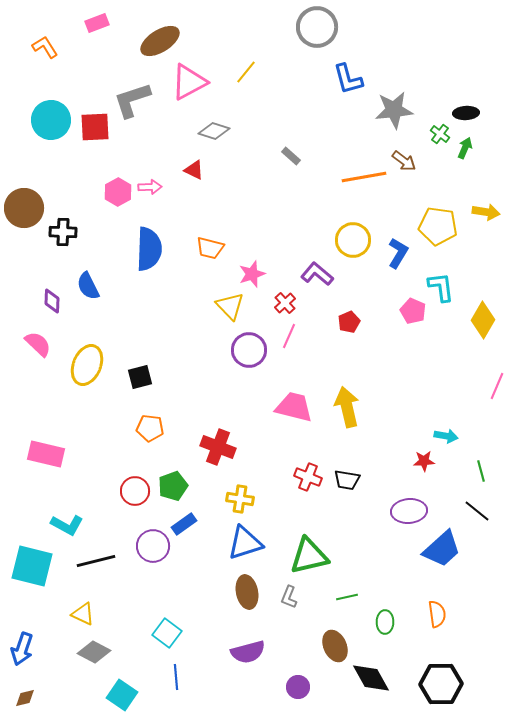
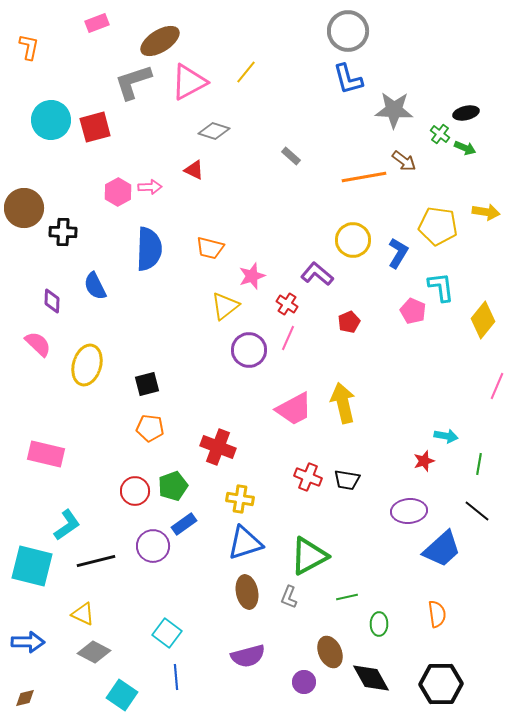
gray circle at (317, 27): moved 31 px right, 4 px down
orange L-shape at (45, 47): moved 16 px left; rotated 44 degrees clockwise
gray L-shape at (132, 100): moved 1 px right, 18 px up
gray star at (394, 110): rotated 9 degrees clockwise
black ellipse at (466, 113): rotated 10 degrees counterclockwise
red square at (95, 127): rotated 12 degrees counterclockwise
green arrow at (465, 148): rotated 90 degrees clockwise
pink star at (252, 274): moved 2 px down
blue semicircle at (88, 286): moved 7 px right
red cross at (285, 303): moved 2 px right, 1 px down; rotated 15 degrees counterclockwise
yellow triangle at (230, 306): moved 5 px left; rotated 36 degrees clockwise
yellow diamond at (483, 320): rotated 9 degrees clockwise
pink line at (289, 336): moved 1 px left, 2 px down
yellow ellipse at (87, 365): rotated 6 degrees counterclockwise
black square at (140, 377): moved 7 px right, 7 px down
pink trapezoid at (294, 407): moved 2 px down; rotated 138 degrees clockwise
yellow arrow at (347, 407): moved 4 px left, 4 px up
red star at (424, 461): rotated 15 degrees counterclockwise
green line at (481, 471): moved 2 px left, 7 px up; rotated 25 degrees clockwise
cyan L-shape at (67, 525): rotated 64 degrees counterclockwise
green triangle at (309, 556): rotated 15 degrees counterclockwise
green ellipse at (385, 622): moved 6 px left, 2 px down
brown ellipse at (335, 646): moved 5 px left, 6 px down
blue arrow at (22, 649): moved 6 px right, 7 px up; rotated 108 degrees counterclockwise
purple semicircle at (248, 652): moved 4 px down
purple circle at (298, 687): moved 6 px right, 5 px up
